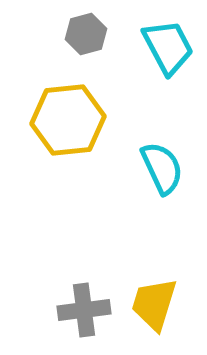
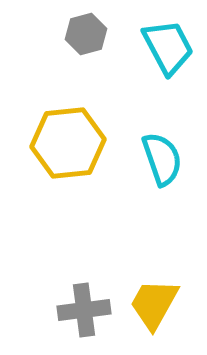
yellow hexagon: moved 23 px down
cyan semicircle: moved 9 px up; rotated 6 degrees clockwise
yellow trapezoid: rotated 12 degrees clockwise
